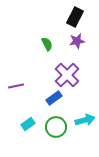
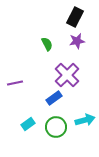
purple line: moved 1 px left, 3 px up
